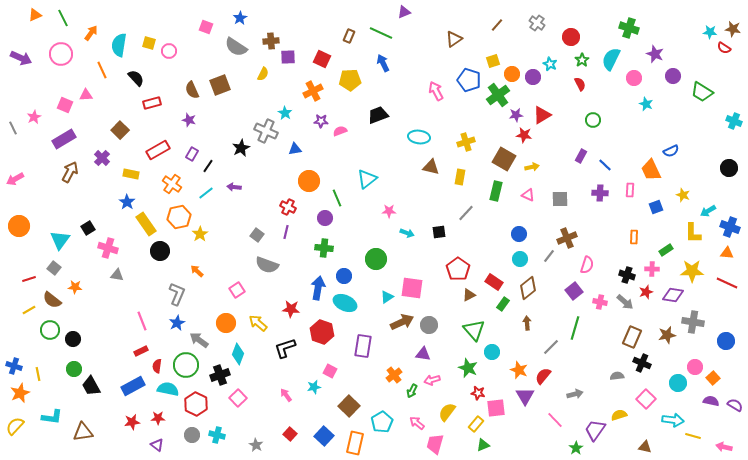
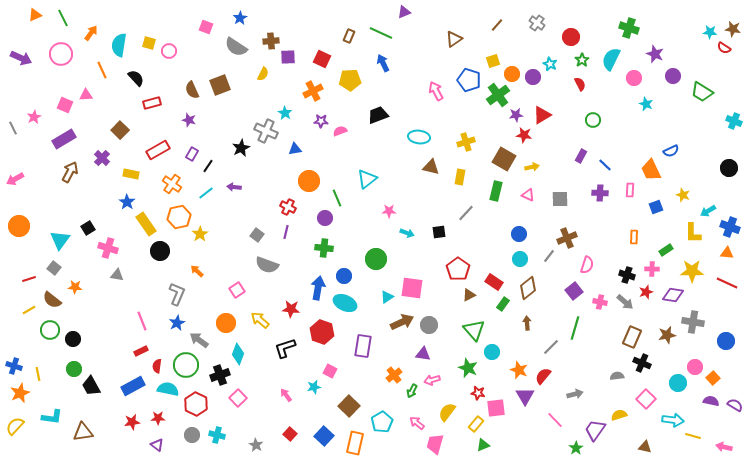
yellow arrow at (258, 323): moved 2 px right, 3 px up
